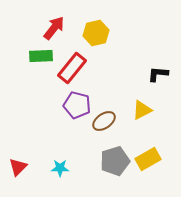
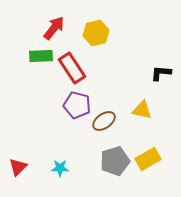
red rectangle: rotated 72 degrees counterclockwise
black L-shape: moved 3 px right, 1 px up
yellow triangle: rotated 40 degrees clockwise
